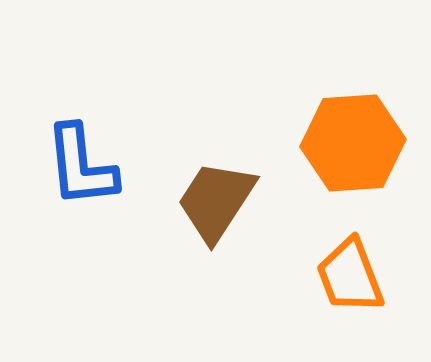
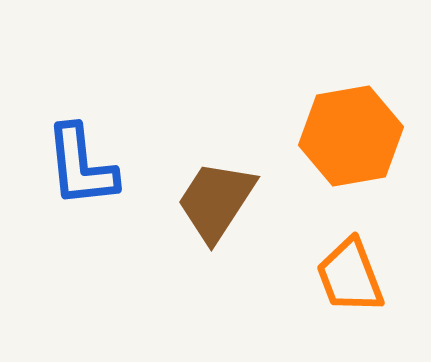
orange hexagon: moved 2 px left, 7 px up; rotated 6 degrees counterclockwise
